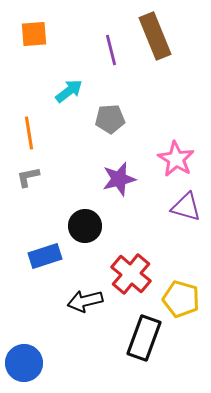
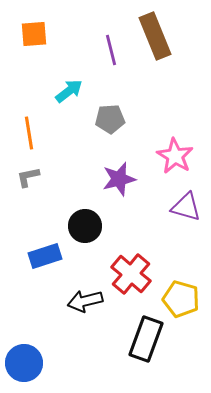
pink star: moved 1 px left, 3 px up
black rectangle: moved 2 px right, 1 px down
